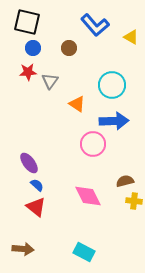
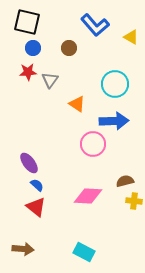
gray triangle: moved 1 px up
cyan circle: moved 3 px right, 1 px up
pink diamond: rotated 60 degrees counterclockwise
